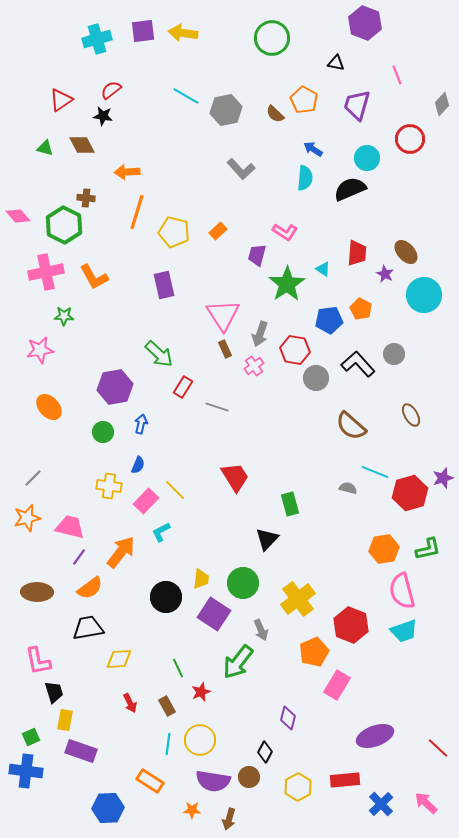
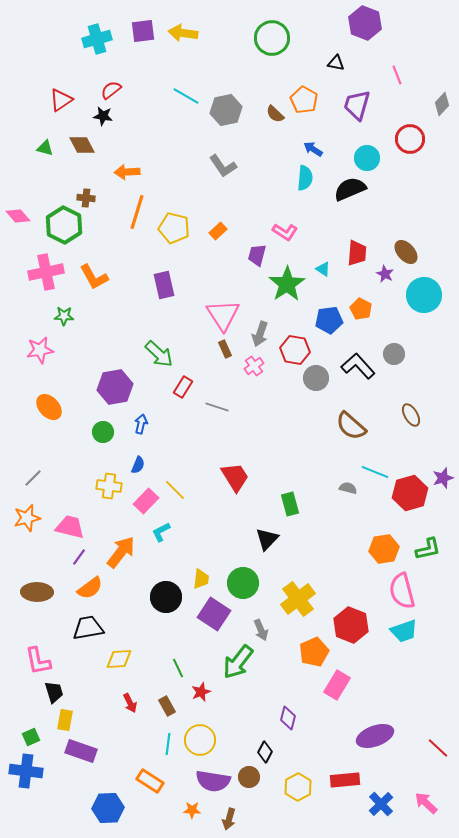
gray L-shape at (241, 169): moved 18 px left, 3 px up; rotated 8 degrees clockwise
yellow pentagon at (174, 232): moved 4 px up
black L-shape at (358, 364): moved 2 px down
